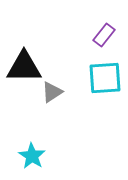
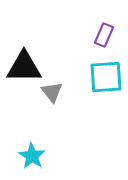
purple rectangle: rotated 15 degrees counterclockwise
cyan square: moved 1 px right, 1 px up
gray triangle: rotated 35 degrees counterclockwise
